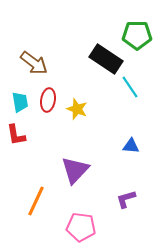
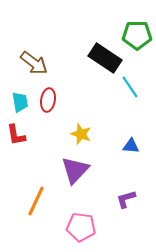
black rectangle: moved 1 px left, 1 px up
yellow star: moved 4 px right, 25 px down
